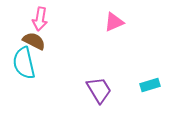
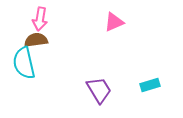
brown semicircle: moved 2 px right, 1 px up; rotated 35 degrees counterclockwise
